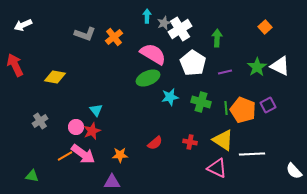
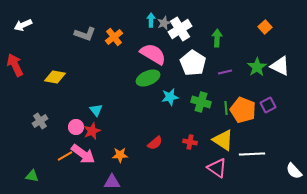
cyan arrow: moved 4 px right, 4 px down
pink triangle: rotated 10 degrees clockwise
